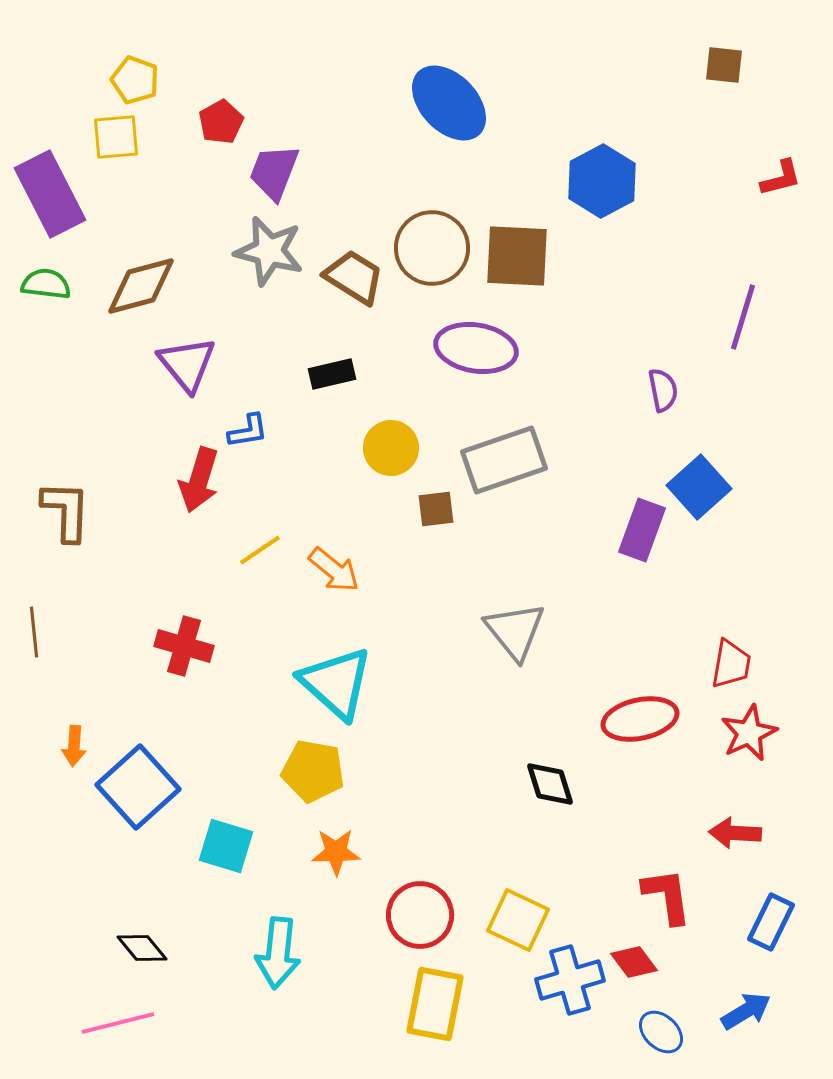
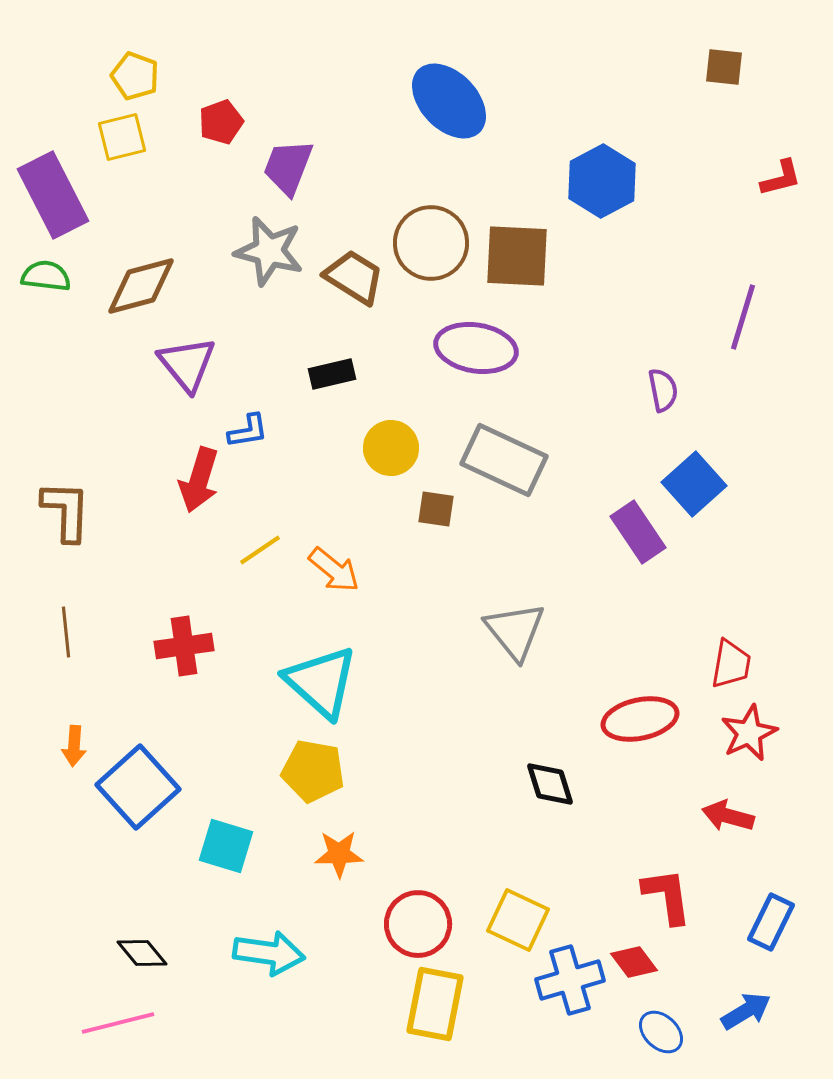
brown square at (724, 65): moved 2 px down
yellow pentagon at (135, 80): moved 4 px up
blue ellipse at (449, 103): moved 2 px up
red pentagon at (221, 122): rotated 9 degrees clockwise
yellow square at (116, 137): moved 6 px right; rotated 9 degrees counterclockwise
purple trapezoid at (274, 172): moved 14 px right, 5 px up
purple rectangle at (50, 194): moved 3 px right, 1 px down
brown circle at (432, 248): moved 1 px left, 5 px up
green semicircle at (46, 284): moved 8 px up
gray rectangle at (504, 460): rotated 44 degrees clockwise
blue square at (699, 487): moved 5 px left, 3 px up
brown square at (436, 509): rotated 15 degrees clockwise
purple rectangle at (642, 530): moved 4 px left, 2 px down; rotated 54 degrees counterclockwise
brown line at (34, 632): moved 32 px right
red cross at (184, 646): rotated 24 degrees counterclockwise
cyan triangle at (336, 683): moved 15 px left, 1 px up
red arrow at (735, 833): moved 7 px left, 17 px up; rotated 12 degrees clockwise
orange star at (336, 852): moved 3 px right, 2 px down
red circle at (420, 915): moved 2 px left, 9 px down
black diamond at (142, 948): moved 5 px down
cyan arrow at (278, 953): moved 9 px left; rotated 88 degrees counterclockwise
